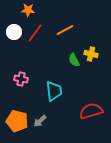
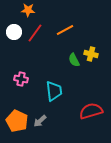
orange pentagon: rotated 10 degrees clockwise
